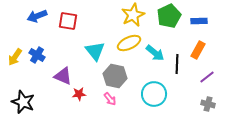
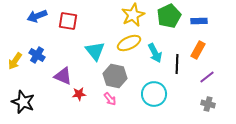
cyan arrow: rotated 24 degrees clockwise
yellow arrow: moved 4 px down
